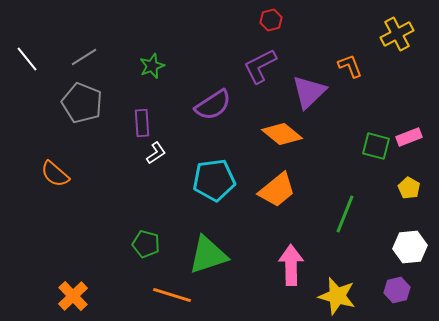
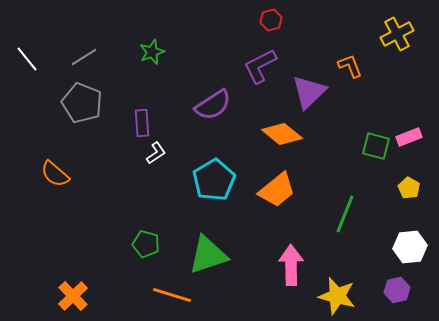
green star: moved 14 px up
cyan pentagon: rotated 24 degrees counterclockwise
